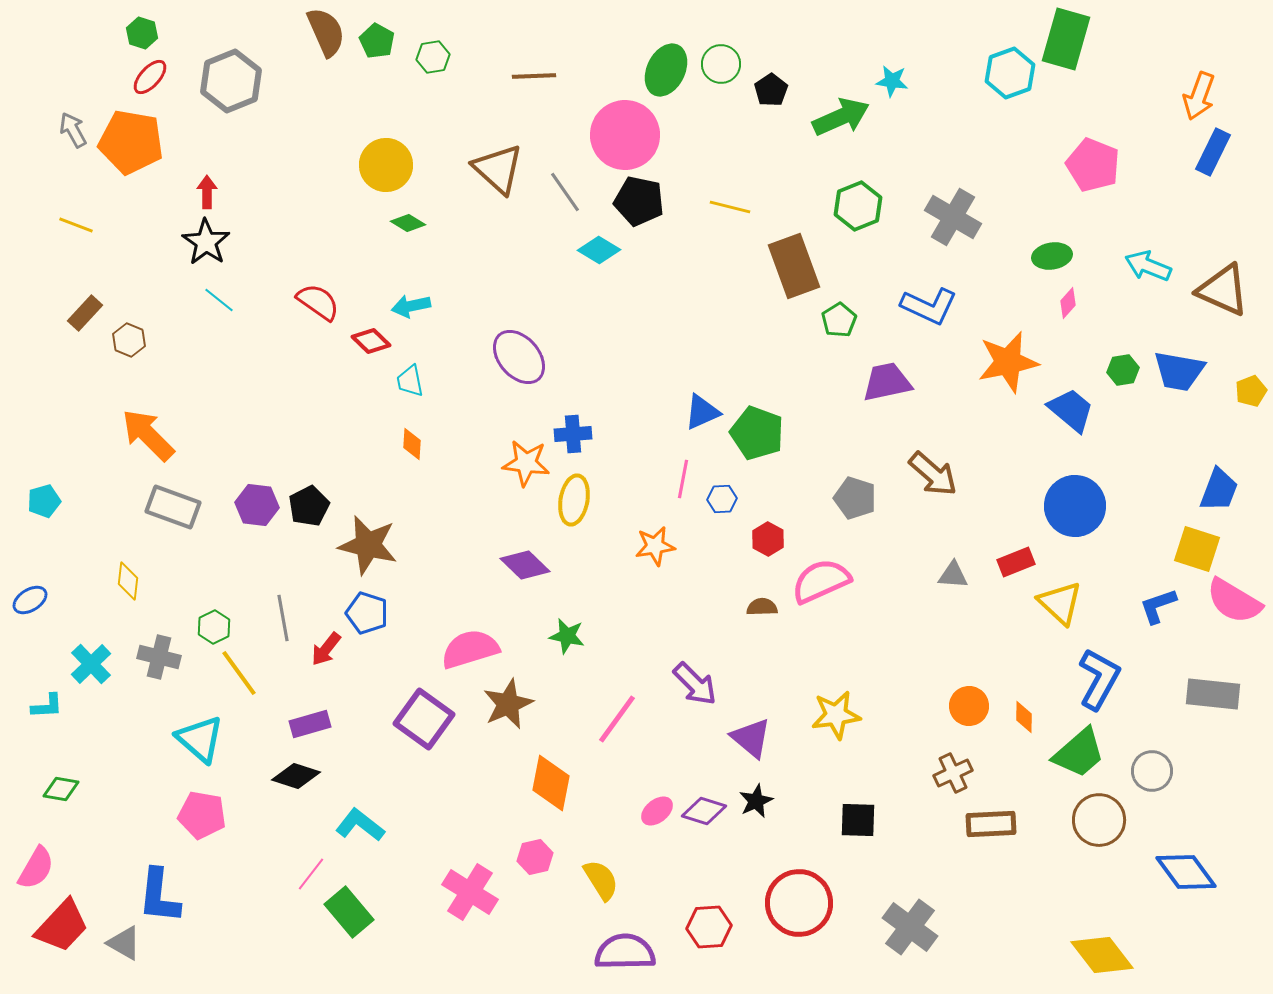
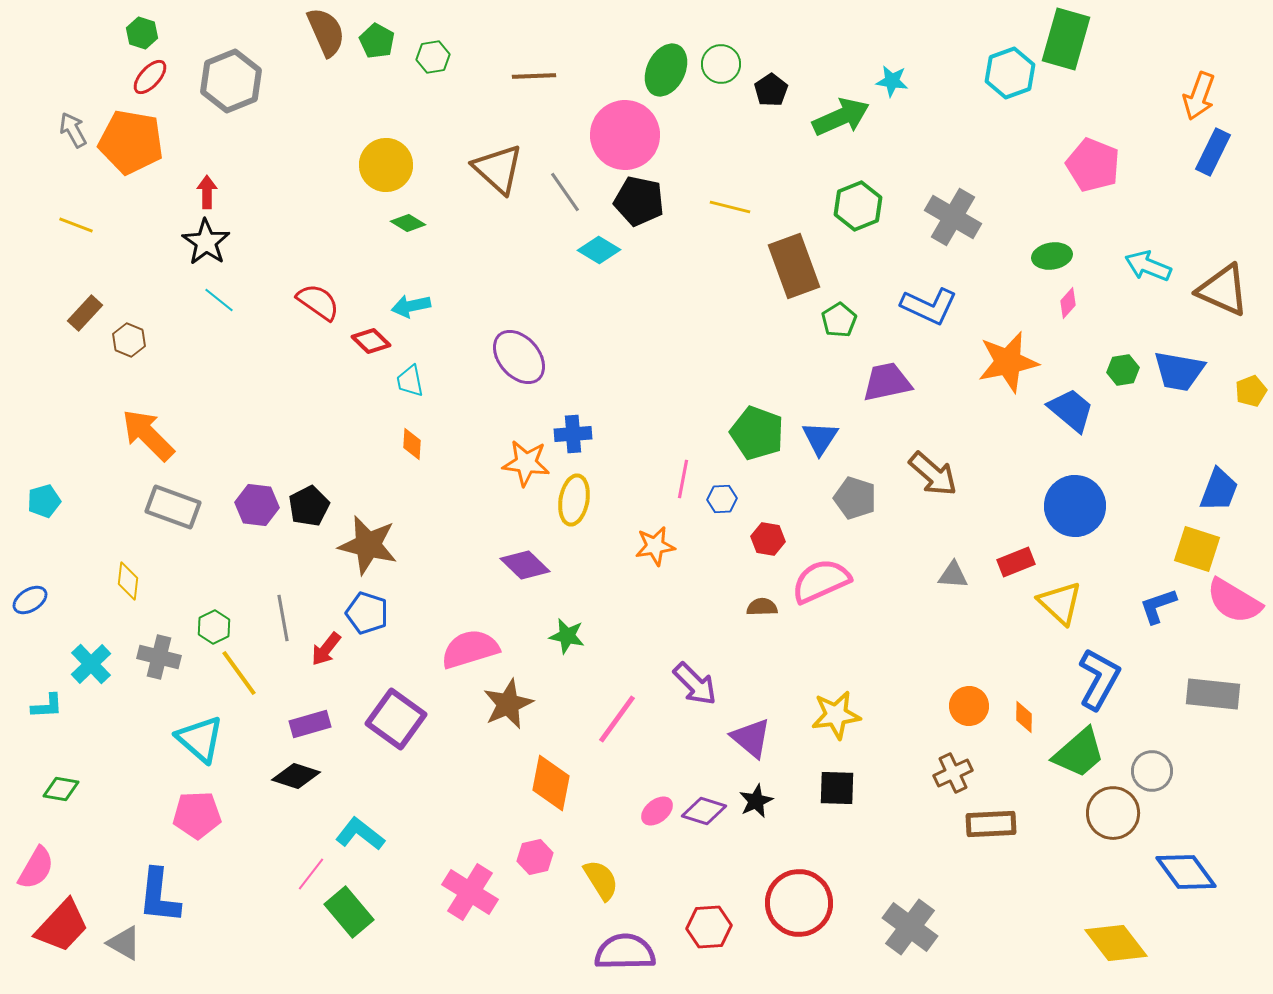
blue triangle at (702, 412): moved 118 px right, 26 px down; rotated 33 degrees counterclockwise
red hexagon at (768, 539): rotated 20 degrees counterclockwise
purple square at (424, 719): moved 28 px left
pink pentagon at (202, 815): moved 5 px left; rotated 12 degrees counterclockwise
black square at (858, 820): moved 21 px left, 32 px up
brown circle at (1099, 820): moved 14 px right, 7 px up
cyan L-shape at (360, 825): moved 9 px down
yellow diamond at (1102, 955): moved 14 px right, 12 px up
